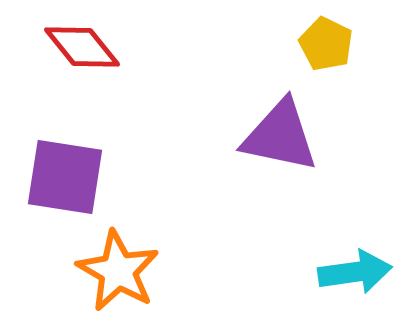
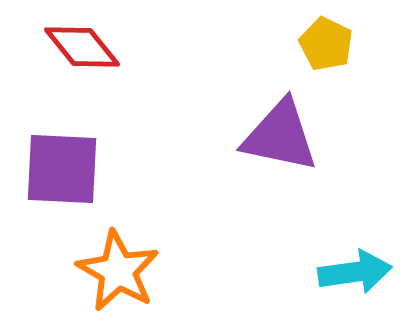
purple square: moved 3 px left, 8 px up; rotated 6 degrees counterclockwise
